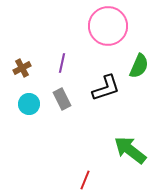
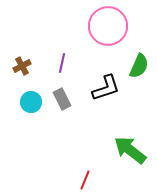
brown cross: moved 2 px up
cyan circle: moved 2 px right, 2 px up
